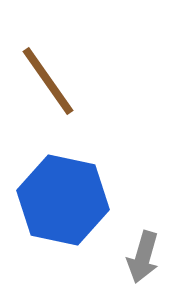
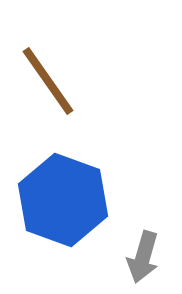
blue hexagon: rotated 8 degrees clockwise
